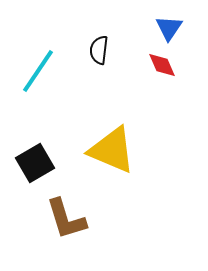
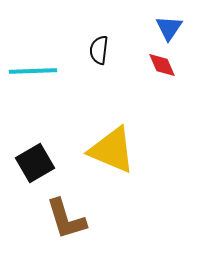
cyan line: moved 5 px left; rotated 54 degrees clockwise
